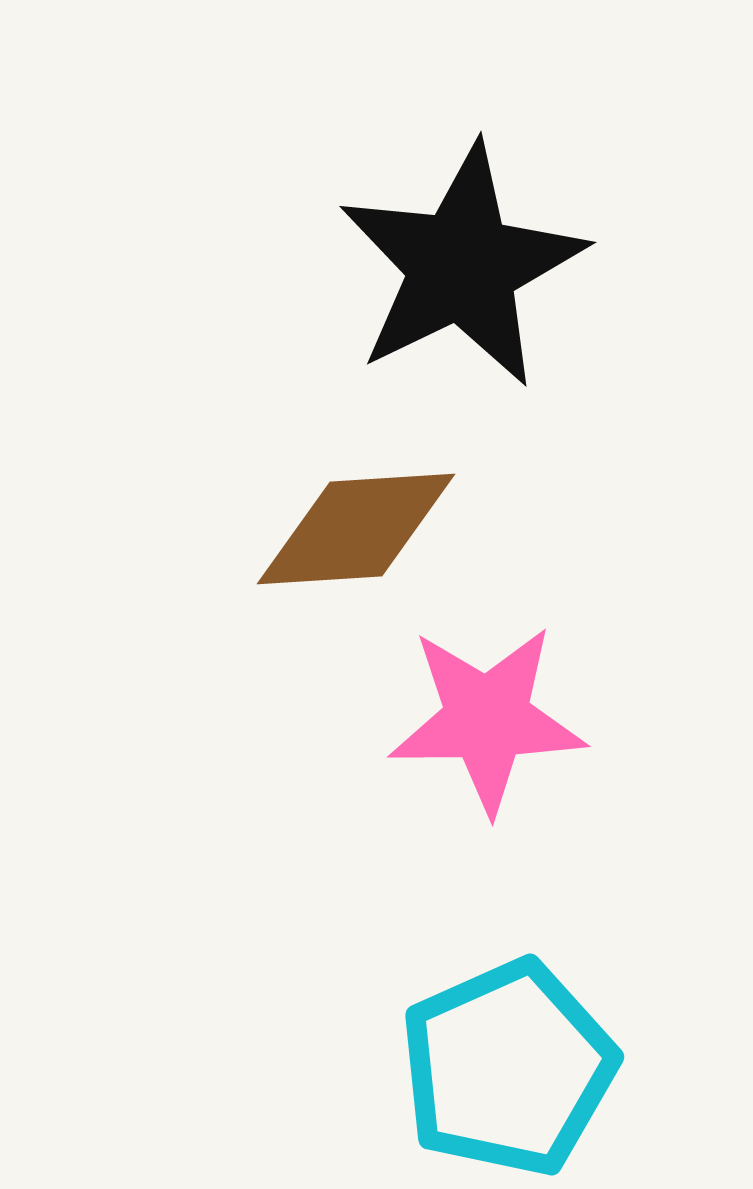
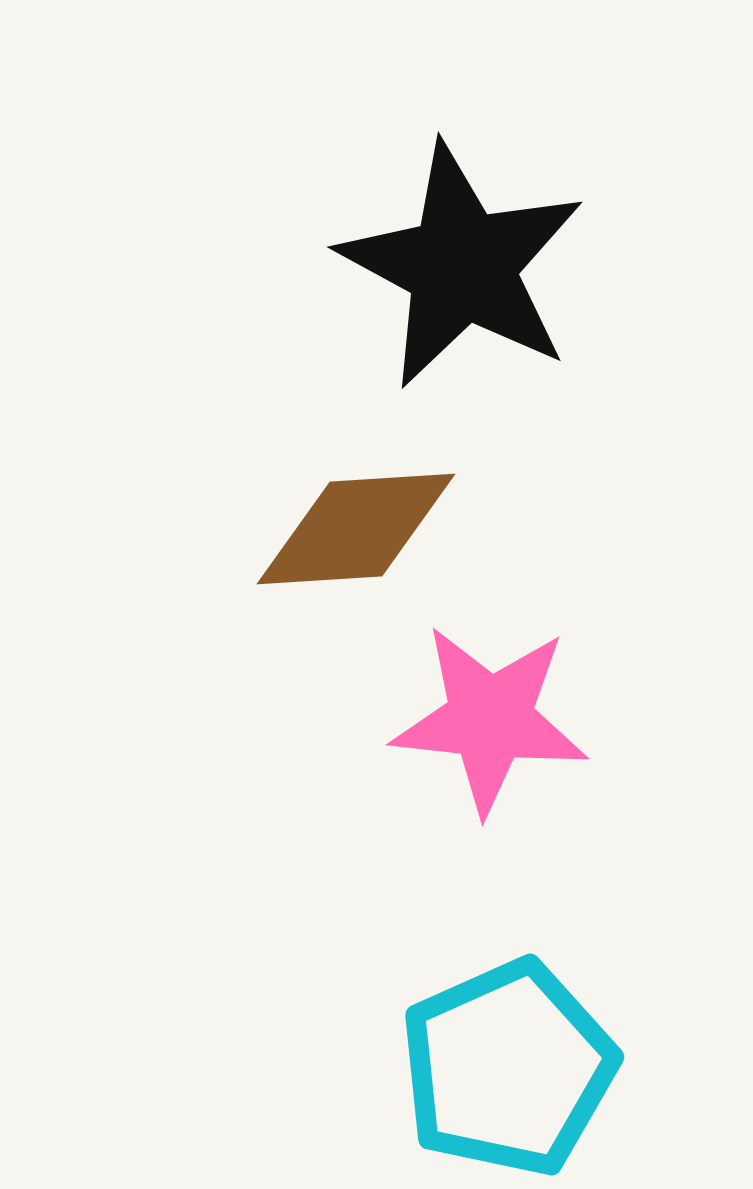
black star: rotated 18 degrees counterclockwise
pink star: moved 3 px right; rotated 7 degrees clockwise
